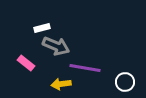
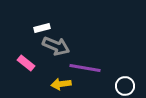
white circle: moved 4 px down
